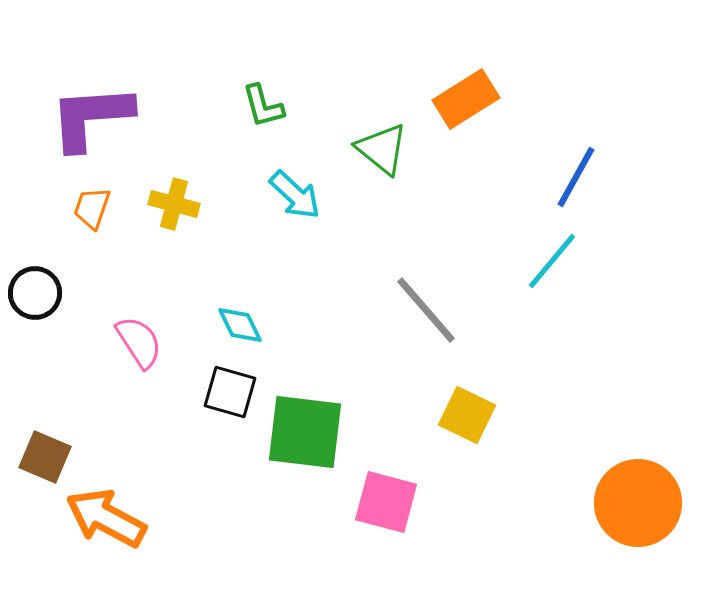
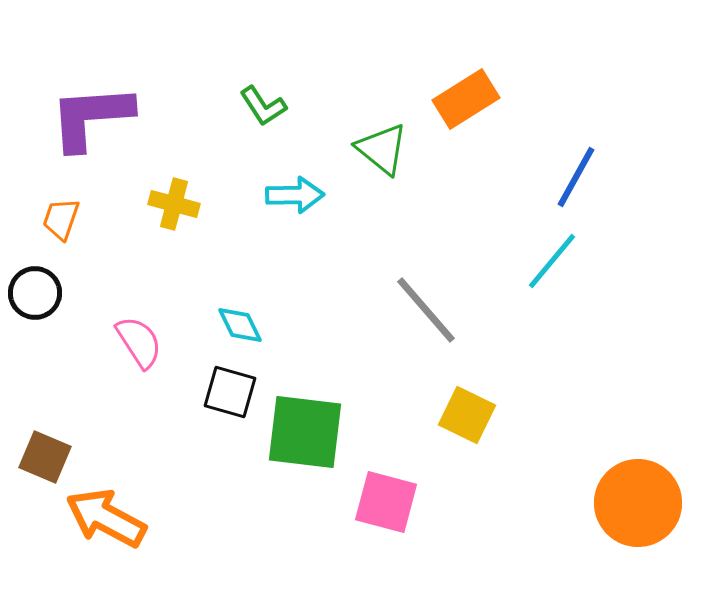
green L-shape: rotated 18 degrees counterclockwise
cyan arrow: rotated 44 degrees counterclockwise
orange trapezoid: moved 31 px left, 11 px down
